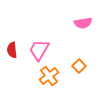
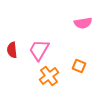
orange square: rotated 24 degrees counterclockwise
